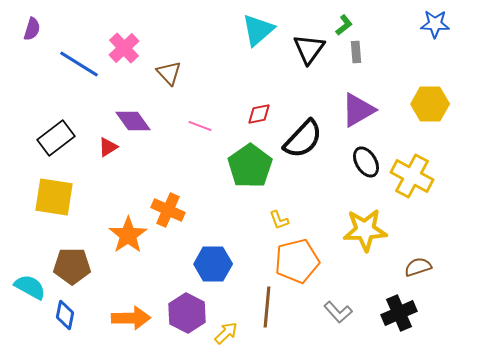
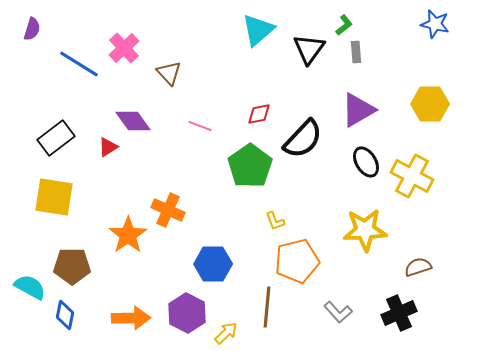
blue star: rotated 12 degrees clockwise
yellow L-shape: moved 4 px left, 1 px down
